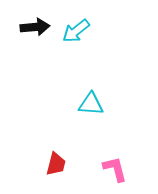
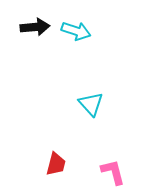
cyan arrow: rotated 124 degrees counterclockwise
cyan triangle: rotated 44 degrees clockwise
pink L-shape: moved 2 px left, 3 px down
